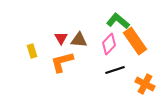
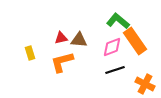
red triangle: rotated 48 degrees clockwise
pink diamond: moved 3 px right, 3 px down; rotated 25 degrees clockwise
yellow rectangle: moved 2 px left, 2 px down
